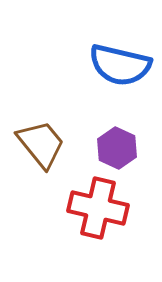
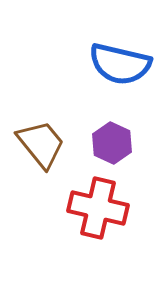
blue semicircle: moved 1 px up
purple hexagon: moved 5 px left, 5 px up
